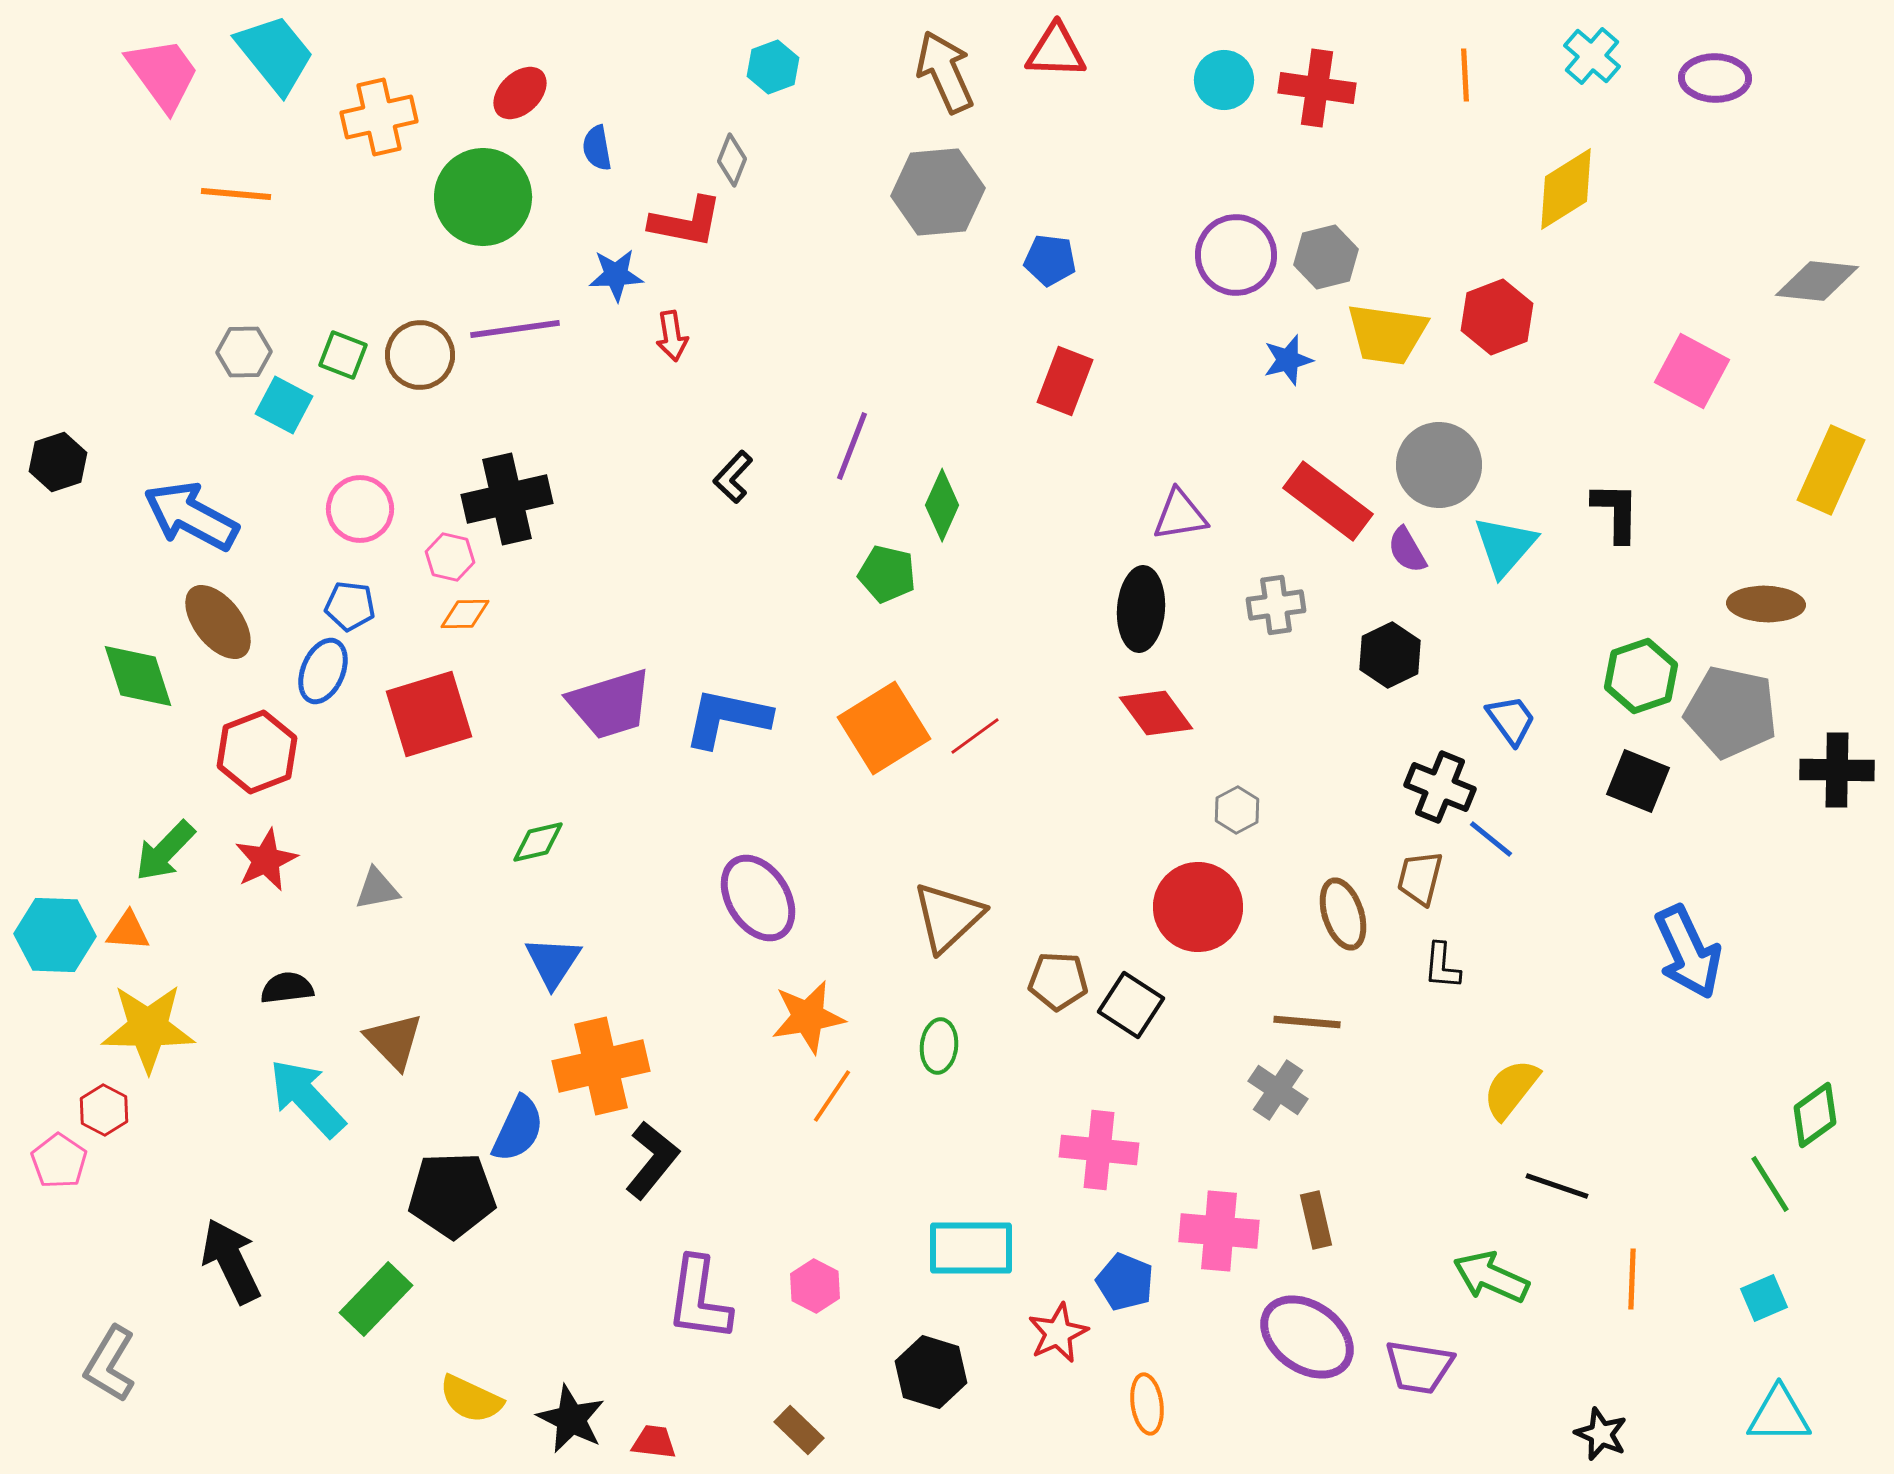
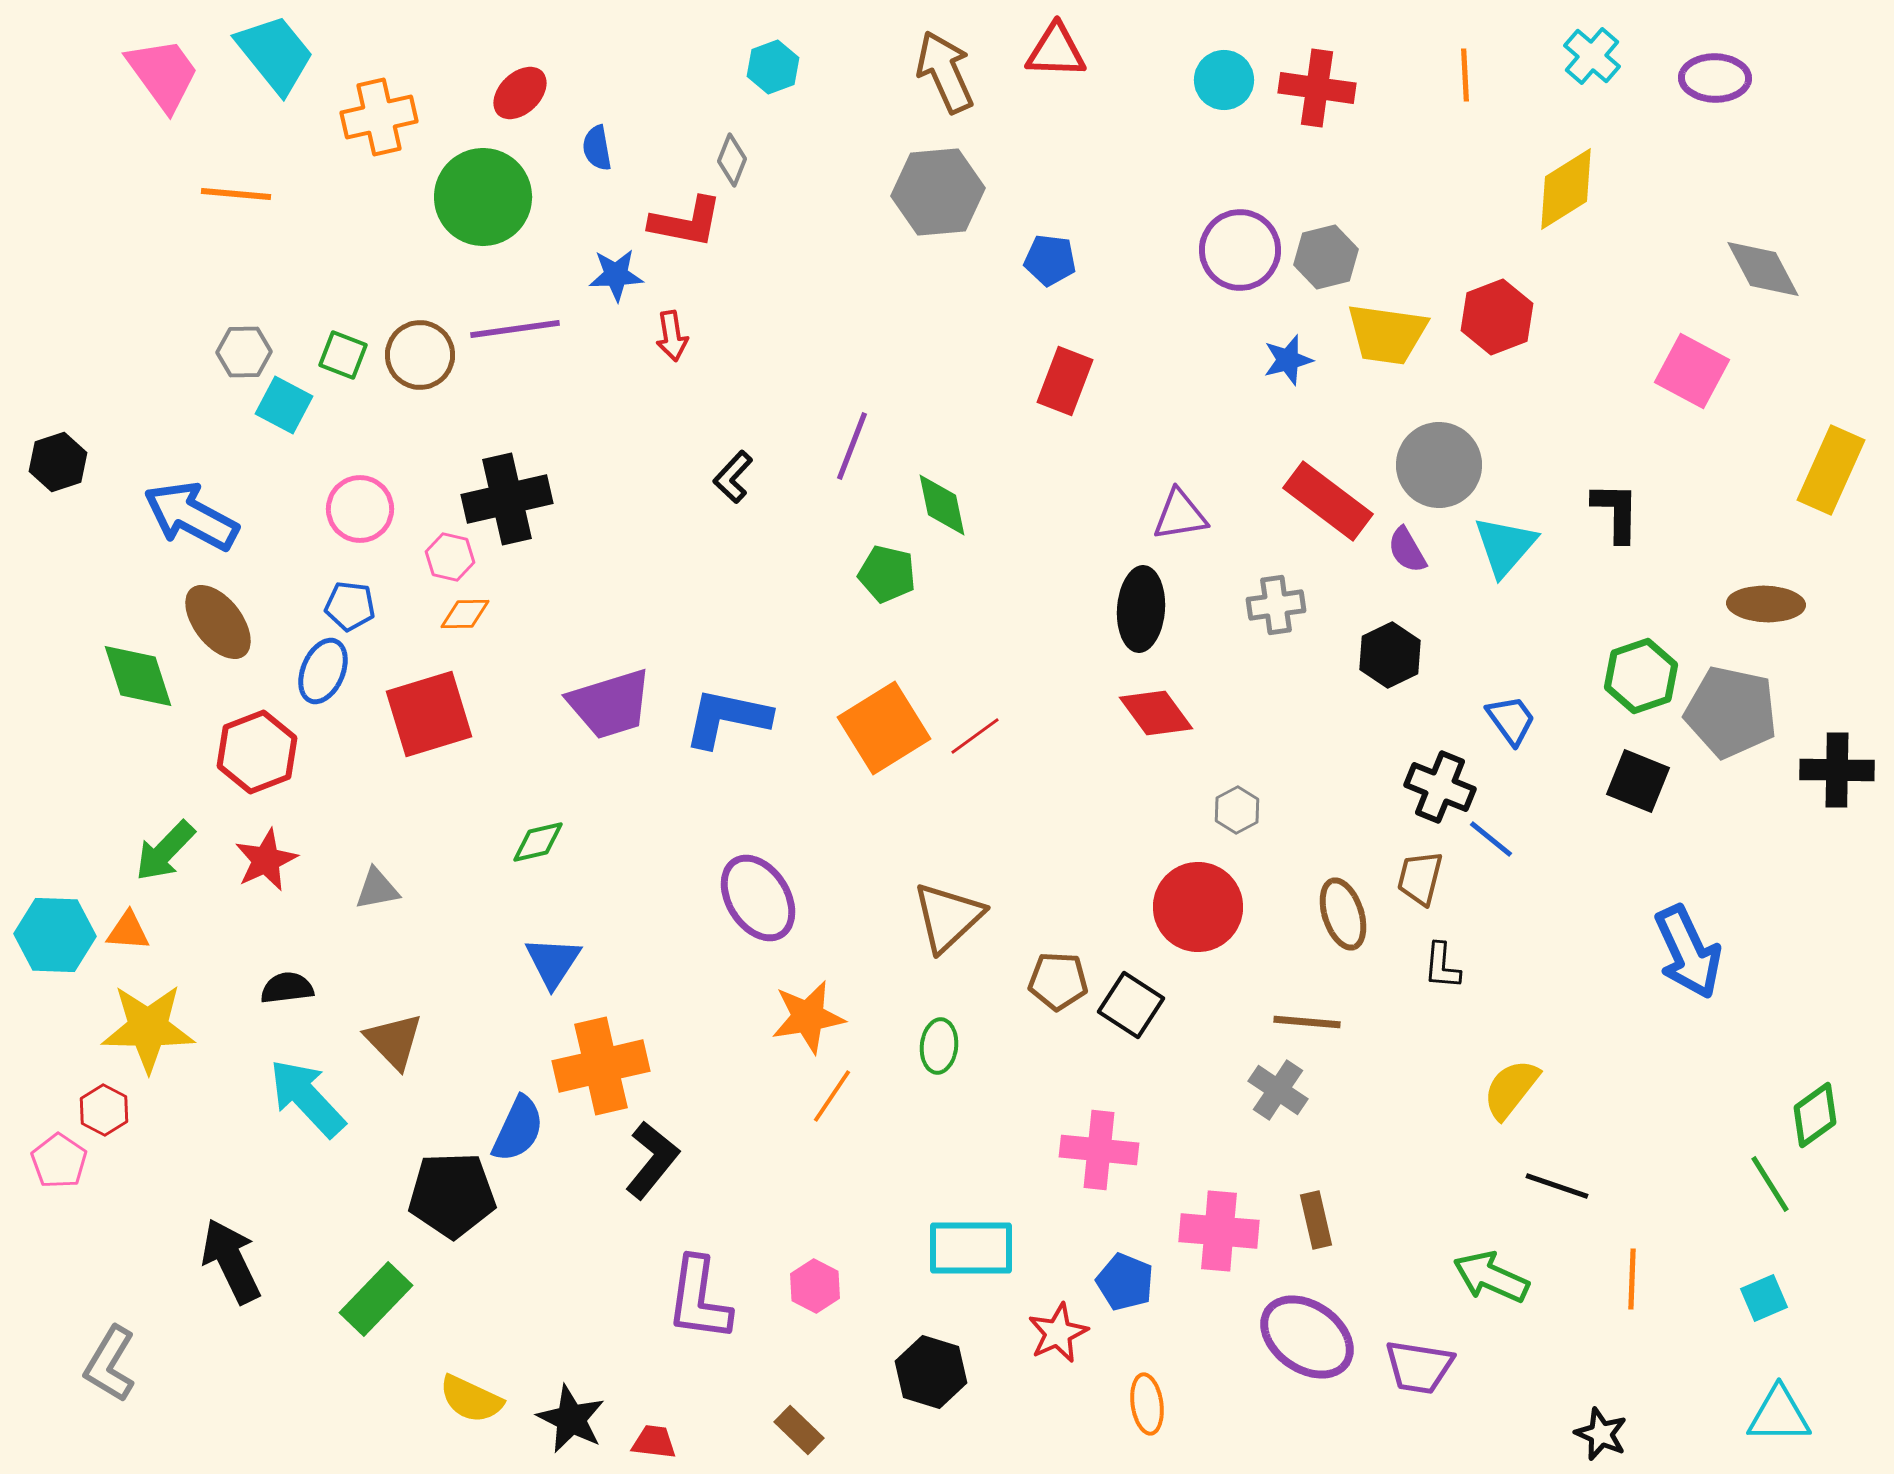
purple circle at (1236, 255): moved 4 px right, 5 px up
gray diamond at (1817, 281): moved 54 px left, 12 px up; rotated 56 degrees clockwise
green diamond at (942, 505): rotated 36 degrees counterclockwise
